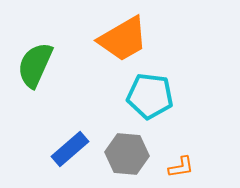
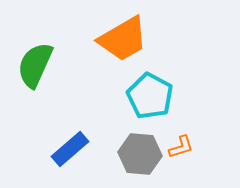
cyan pentagon: rotated 21 degrees clockwise
gray hexagon: moved 13 px right
orange L-shape: moved 20 px up; rotated 8 degrees counterclockwise
